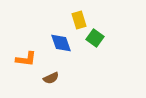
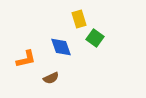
yellow rectangle: moved 1 px up
blue diamond: moved 4 px down
orange L-shape: rotated 20 degrees counterclockwise
